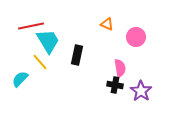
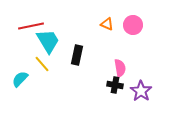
pink circle: moved 3 px left, 12 px up
yellow line: moved 2 px right, 2 px down
